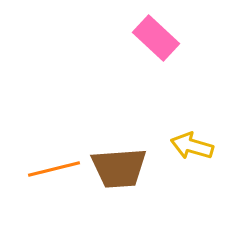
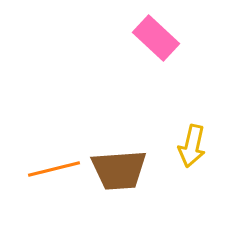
yellow arrow: rotated 93 degrees counterclockwise
brown trapezoid: moved 2 px down
